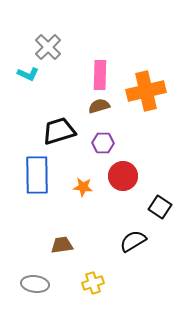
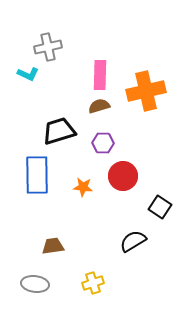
gray cross: rotated 32 degrees clockwise
brown trapezoid: moved 9 px left, 1 px down
